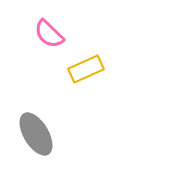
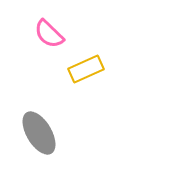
gray ellipse: moved 3 px right, 1 px up
